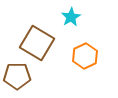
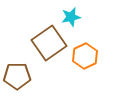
cyan star: rotated 18 degrees clockwise
brown square: moved 12 px right; rotated 24 degrees clockwise
